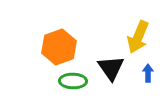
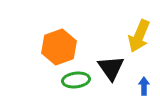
yellow arrow: moved 1 px right, 1 px up
blue arrow: moved 4 px left, 13 px down
green ellipse: moved 3 px right, 1 px up; rotated 8 degrees counterclockwise
